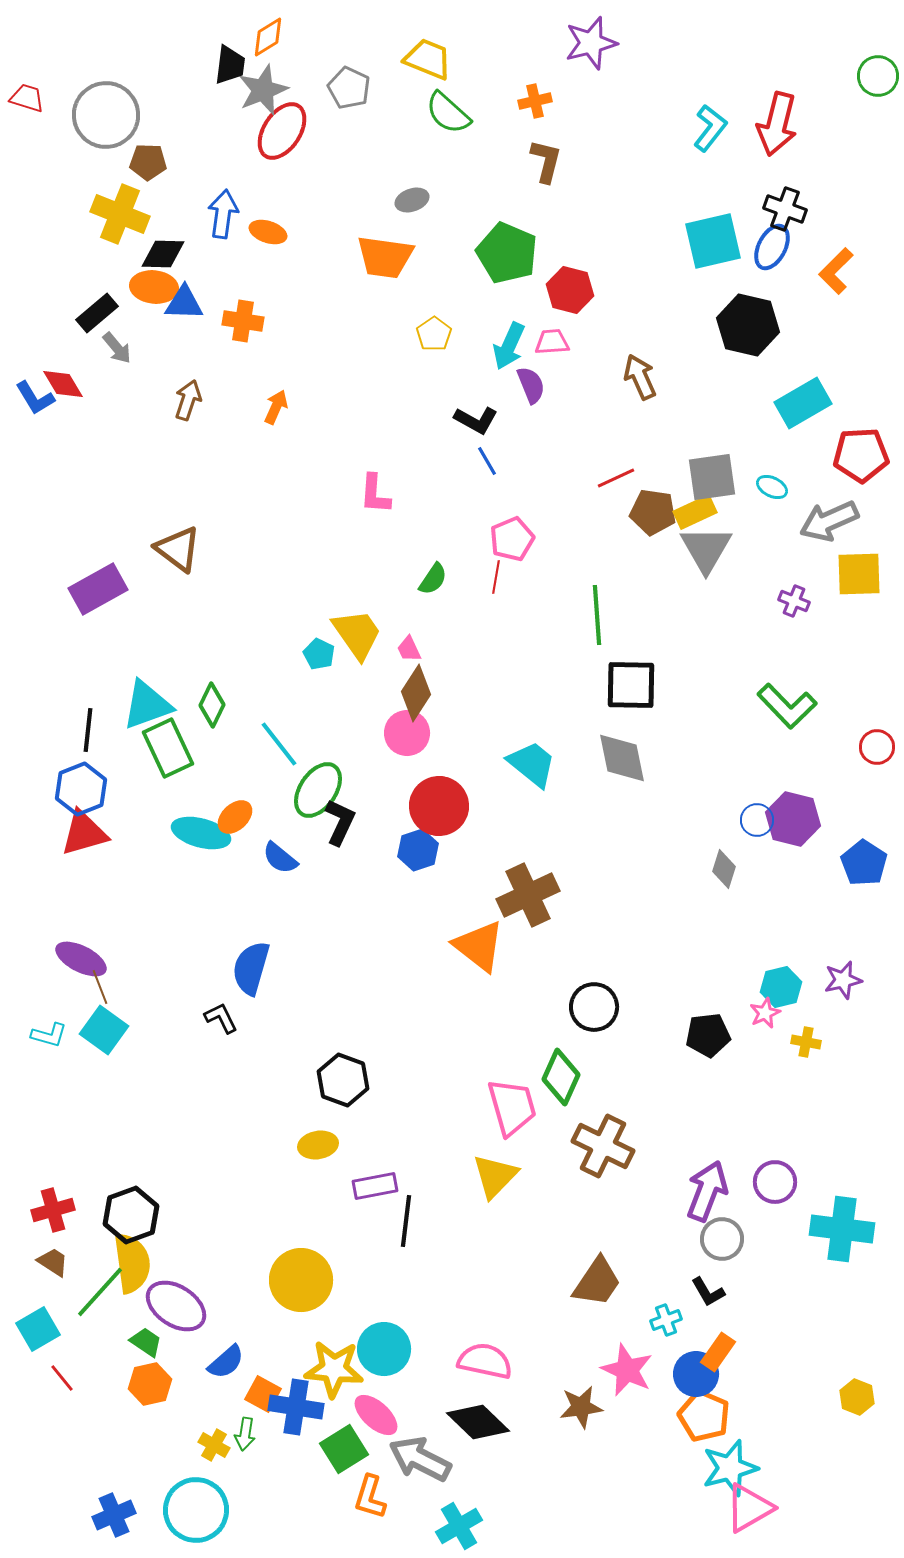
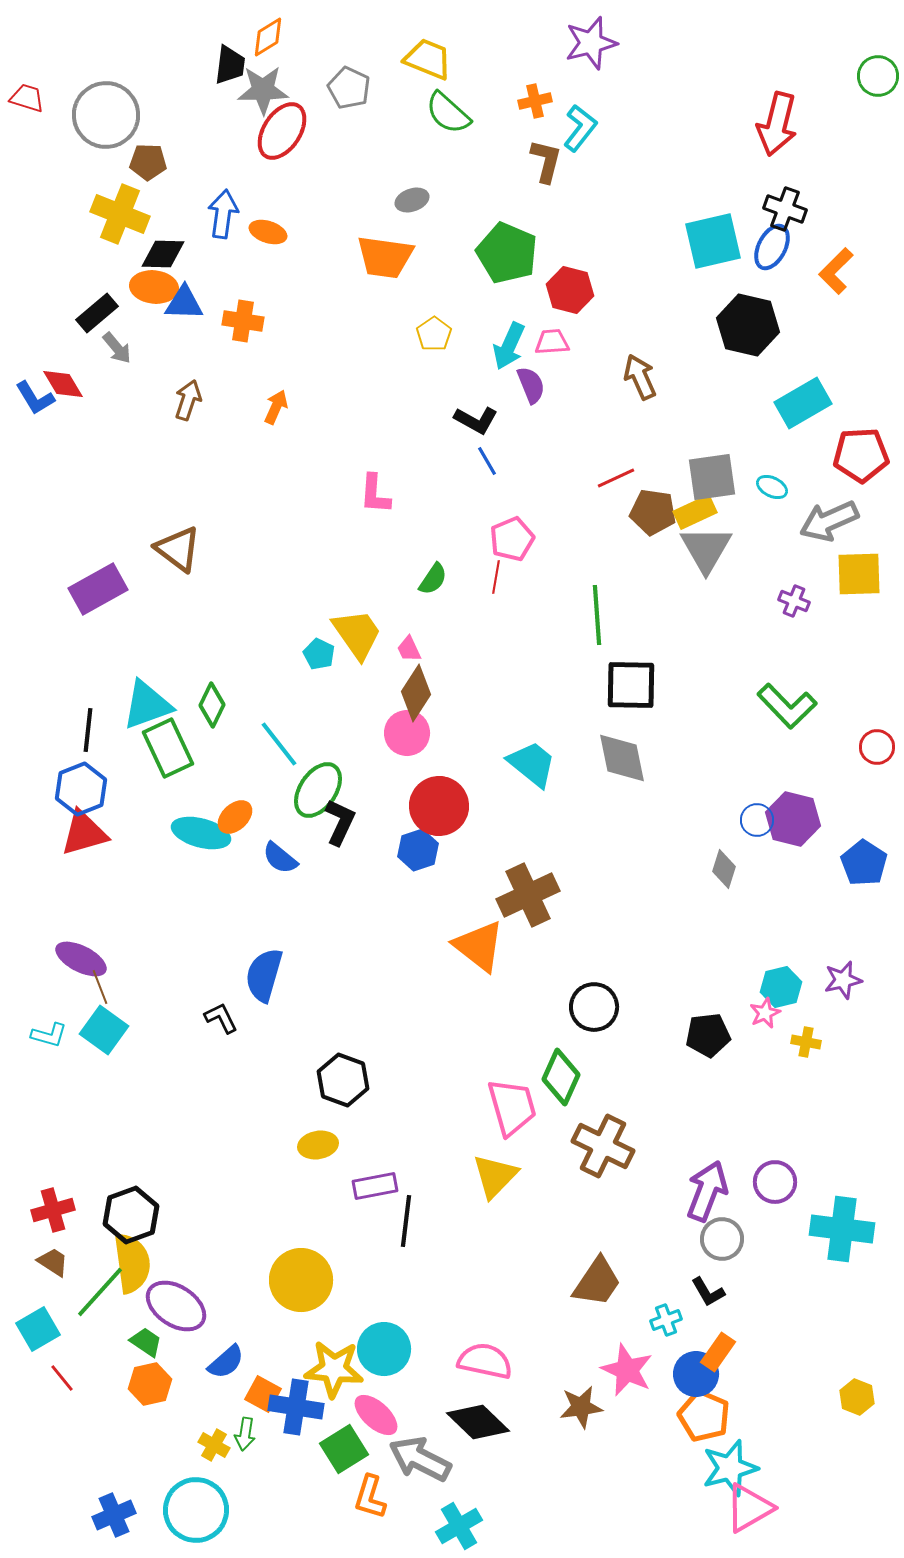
gray star at (263, 90): rotated 21 degrees clockwise
cyan L-shape at (710, 128): moved 130 px left
blue semicircle at (251, 968): moved 13 px right, 7 px down
